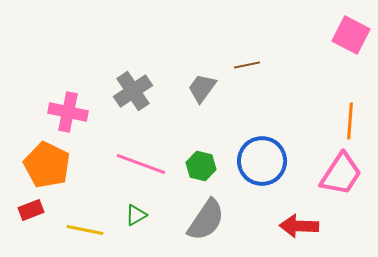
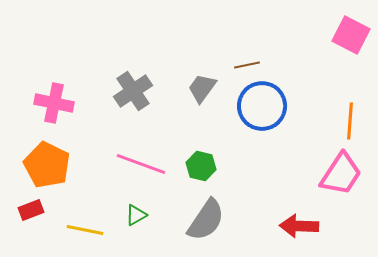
pink cross: moved 14 px left, 9 px up
blue circle: moved 55 px up
